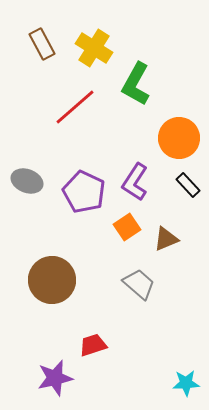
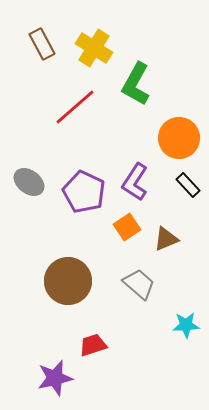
gray ellipse: moved 2 px right, 1 px down; rotated 16 degrees clockwise
brown circle: moved 16 px right, 1 px down
cyan star: moved 58 px up
